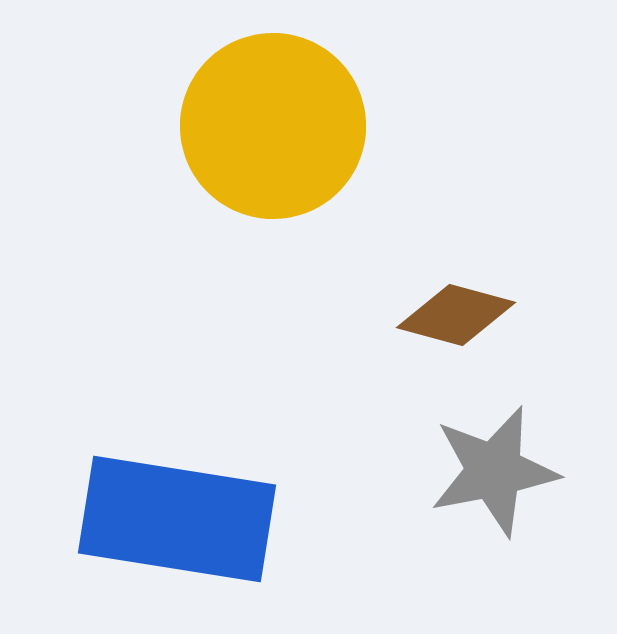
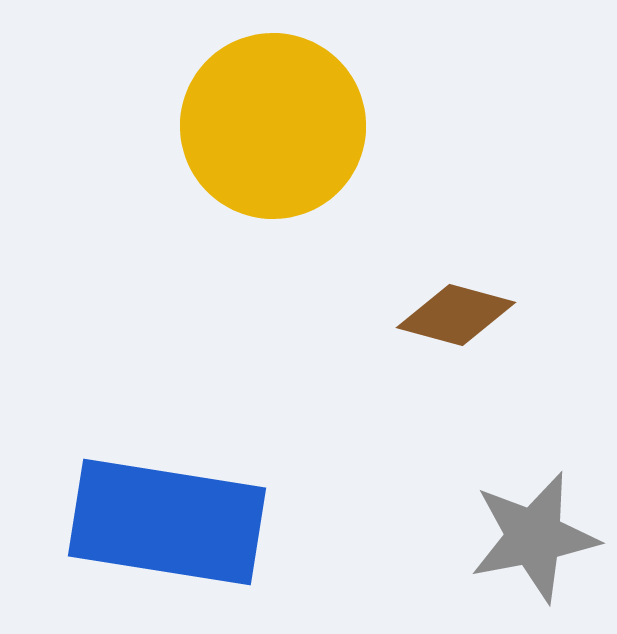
gray star: moved 40 px right, 66 px down
blue rectangle: moved 10 px left, 3 px down
